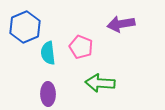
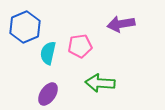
pink pentagon: moved 1 px left, 1 px up; rotated 30 degrees counterclockwise
cyan semicircle: rotated 20 degrees clockwise
purple ellipse: rotated 35 degrees clockwise
